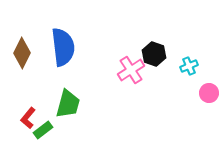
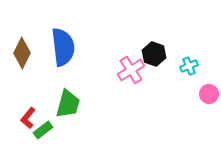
pink circle: moved 1 px down
